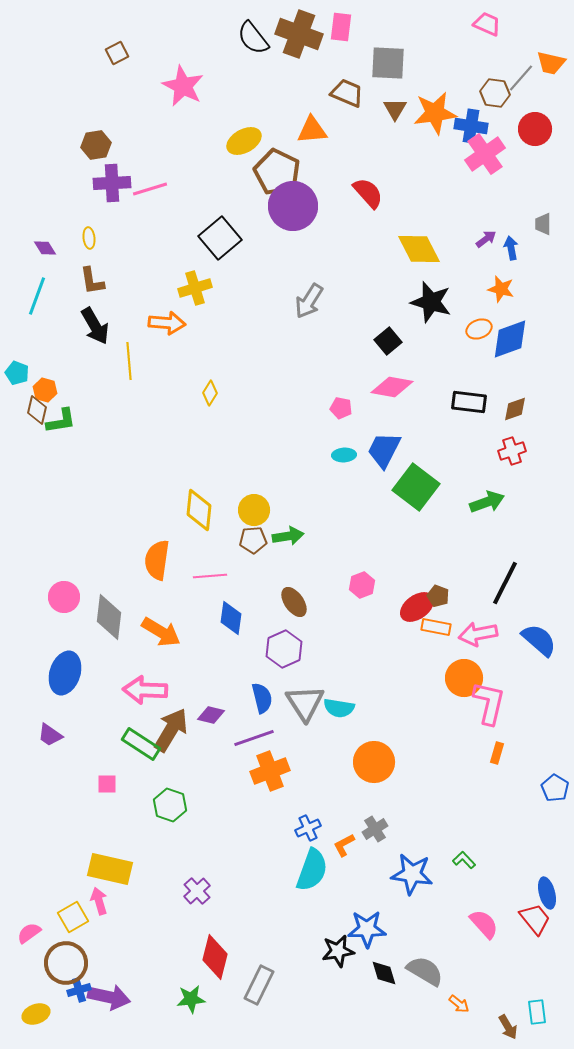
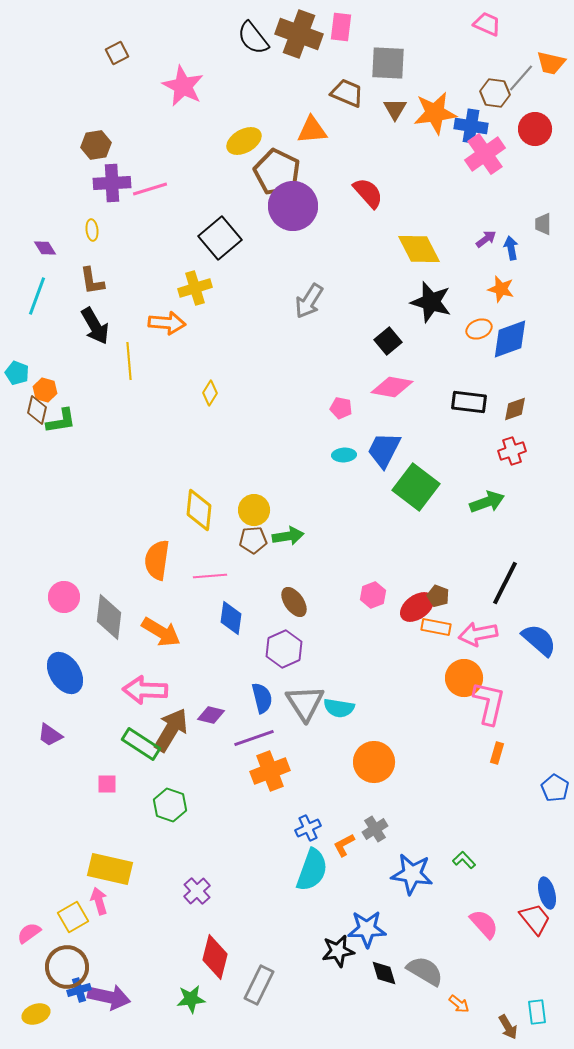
yellow ellipse at (89, 238): moved 3 px right, 8 px up
pink hexagon at (362, 585): moved 11 px right, 10 px down
blue ellipse at (65, 673): rotated 51 degrees counterclockwise
brown circle at (66, 963): moved 1 px right, 4 px down
